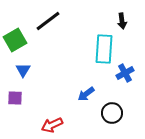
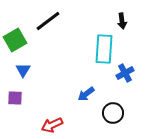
black circle: moved 1 px right
